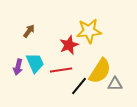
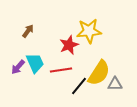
brown arrow: moved 1 px left
purple arrow: rotated 28 degrees clockwise
yellow semicircle: moved 1 px left, 2 px down
